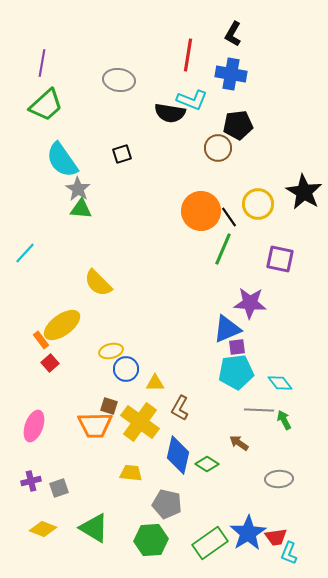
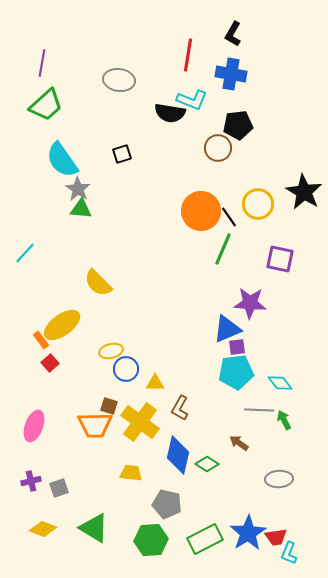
green rectangle at (210, 543): moved 5 px left, 4 px up; rotated 8 degrees clockwise
